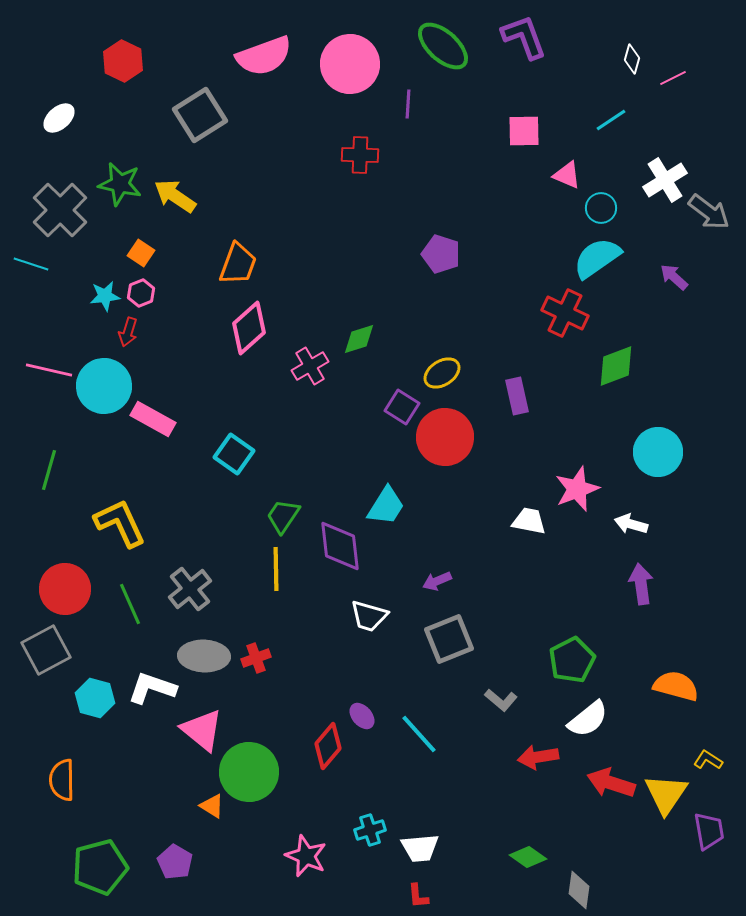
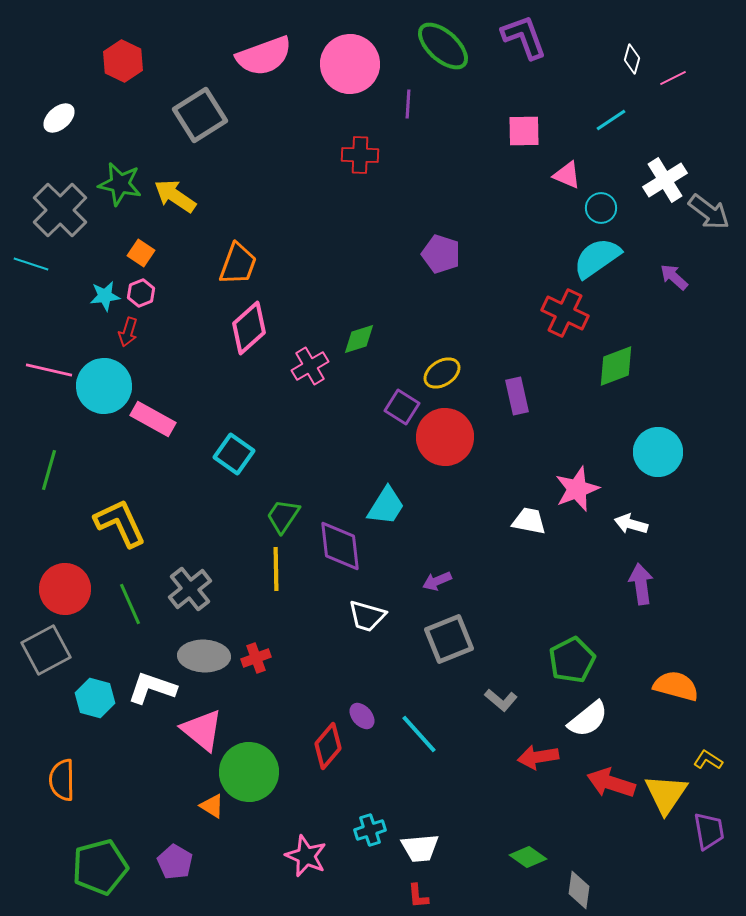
white trapezoid at (369, 616): moved 2 px left
